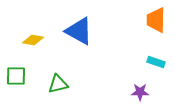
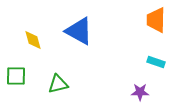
yellow diamond: rotated 65 degrees clockwise
